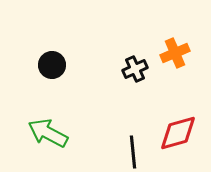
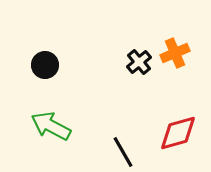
black circle: moved 7 px left
black cross: moved 4 px right, 7 px up; rotated 15 degrees counterclockwise
green arrow: moved 3 px right, 7 px up
black line: moved 10 px left; rotated 24 degrees counterclockwise
